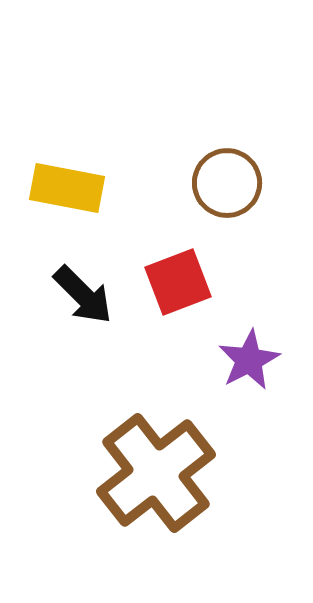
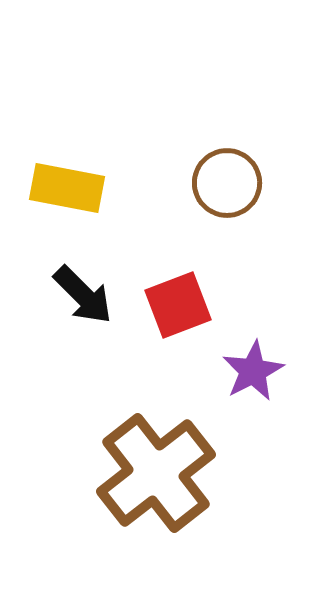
red square: moved 23 px down
purple star: moved 4 px right, 11 px down
